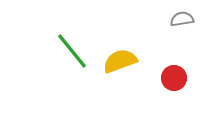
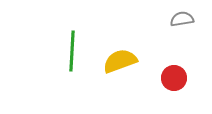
green line: rotated 42 degrees clockwise
